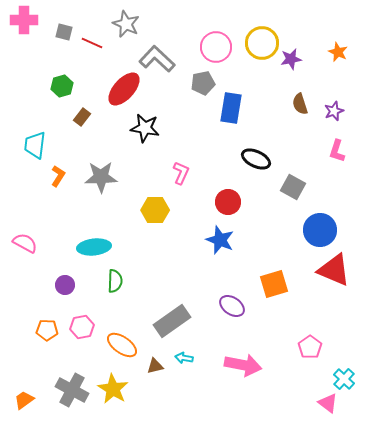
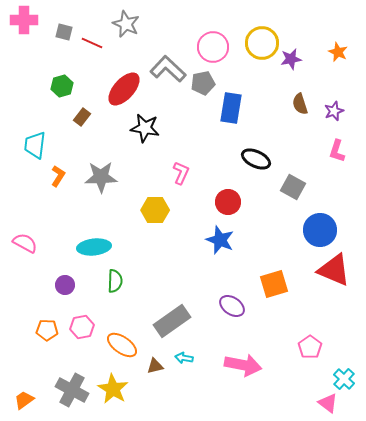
pink circle at (216, 47): moved 3 px left
gray L-shape at (157, 59): moved 11 px right, 10 px down
